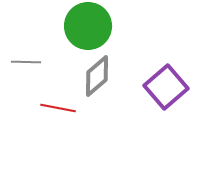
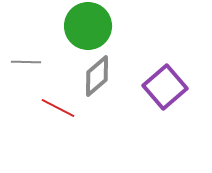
purple square: moved 1 px left
red line: rotated 16 degrees clockwise
